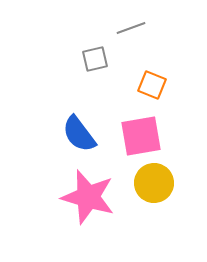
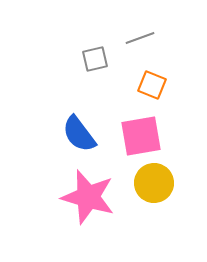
gray line: moved 9 px right, 10 px down
